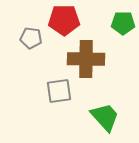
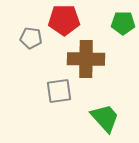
green trapezoid: moved 1 px down
